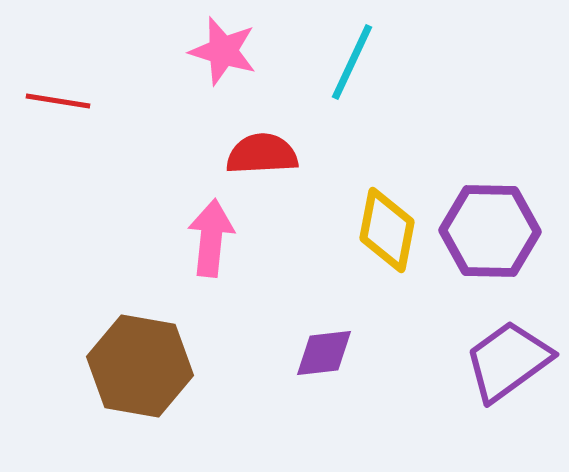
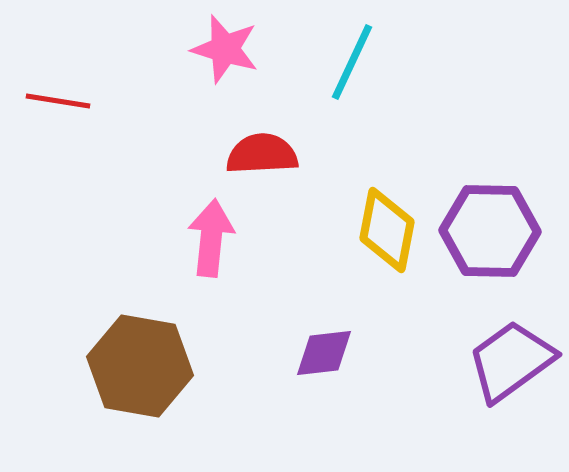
pink star: moved 2 px right, 2 px up
purple trapezoid: moved 3 px right
